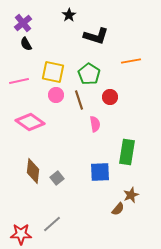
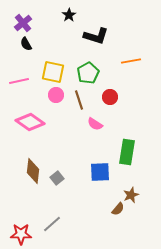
green pentagon: moved 1 px left, 1 px up; rotated 10 degrees clockwise
pink semicircle: rotated 133 degrees clockwise
